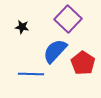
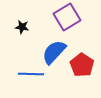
purple square: moved 1 px left, 2 px up; rotated 16 degrees clockwise
blue semicircle: moved 1 px left, 1 px down
red pentagon: moved 1 px left, 2 px down
